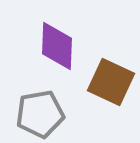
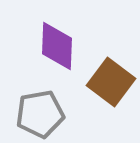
brown square: rotated 12 degrees clockwise
